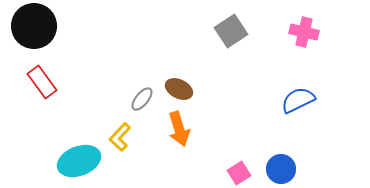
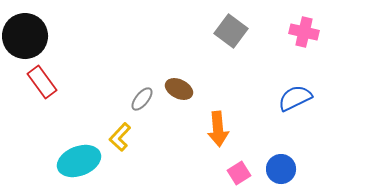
black circle: moved 9 px left, 10 px down
gray square: rotated 20 degrees counterclockwise
blue semicircle: moved 3 px left, 2 px up
orange arrow: moved 39 px right; rotated 12 degrees clockwise
